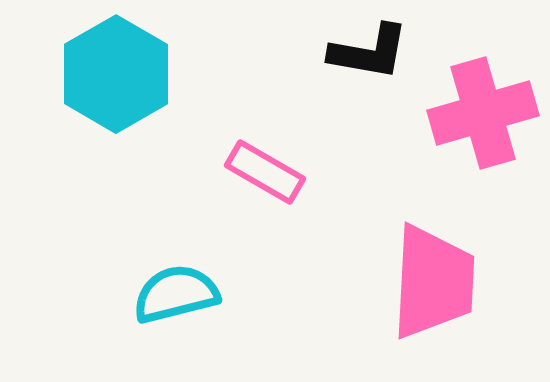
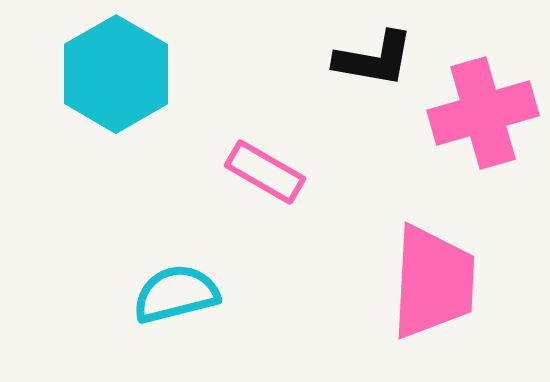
black L-shape: moved 5 px right, 7 px down
